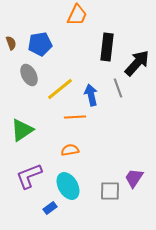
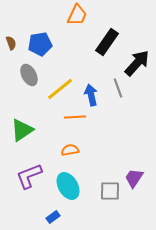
black rectangle: moved 5 px up; rotated 28 degrees clockwise
blue rectangle: moved 3 px right, 9 px down
